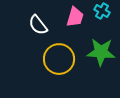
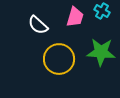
white semicircle: rotated 10 degrees counterclockwise
